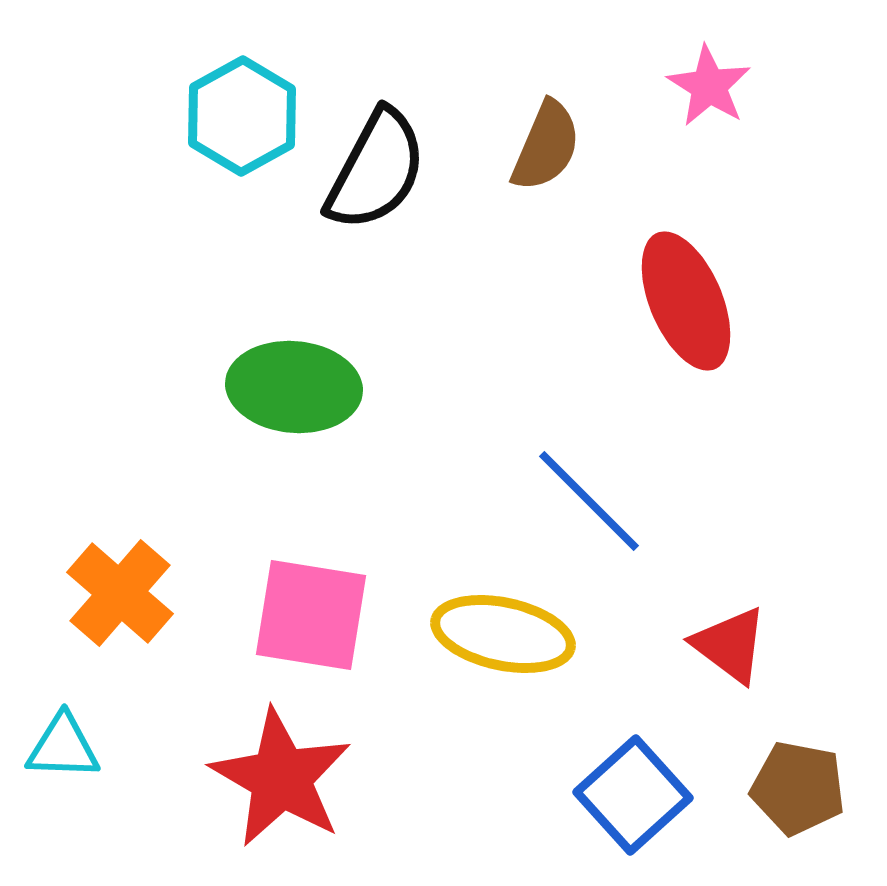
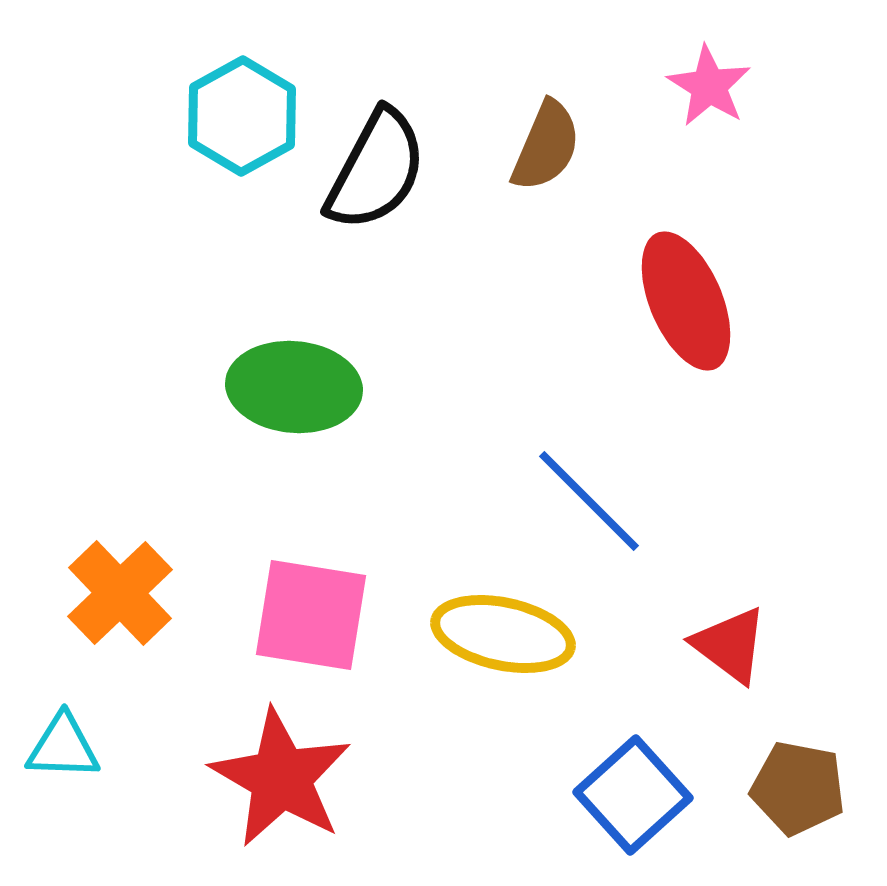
orange cross: rotated 5 degrees clockwise
